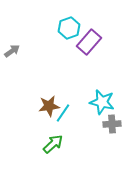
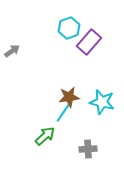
brown star: moved 20 px right, 9 px up
gray cross: moved 24 px left, 25 px down
green arrow: moved 8 px left, 8 px up
